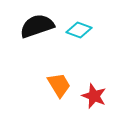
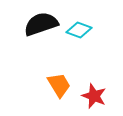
black semicircle: moved 4 px right, 2 px up
